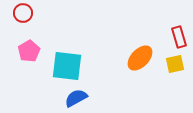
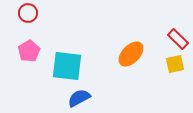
red circle: moved 5 px right
red rectangle: moved 1 px left, 2 px down; rotated 30 degrees counterclockwise
orange ellipse: moved 9 px left, 4 px up
blue semicircle: moved 3 px right
